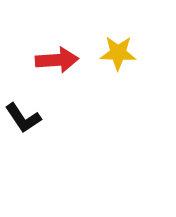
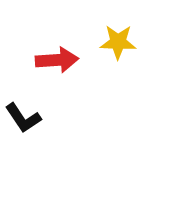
yellow star: moved 11 px up
